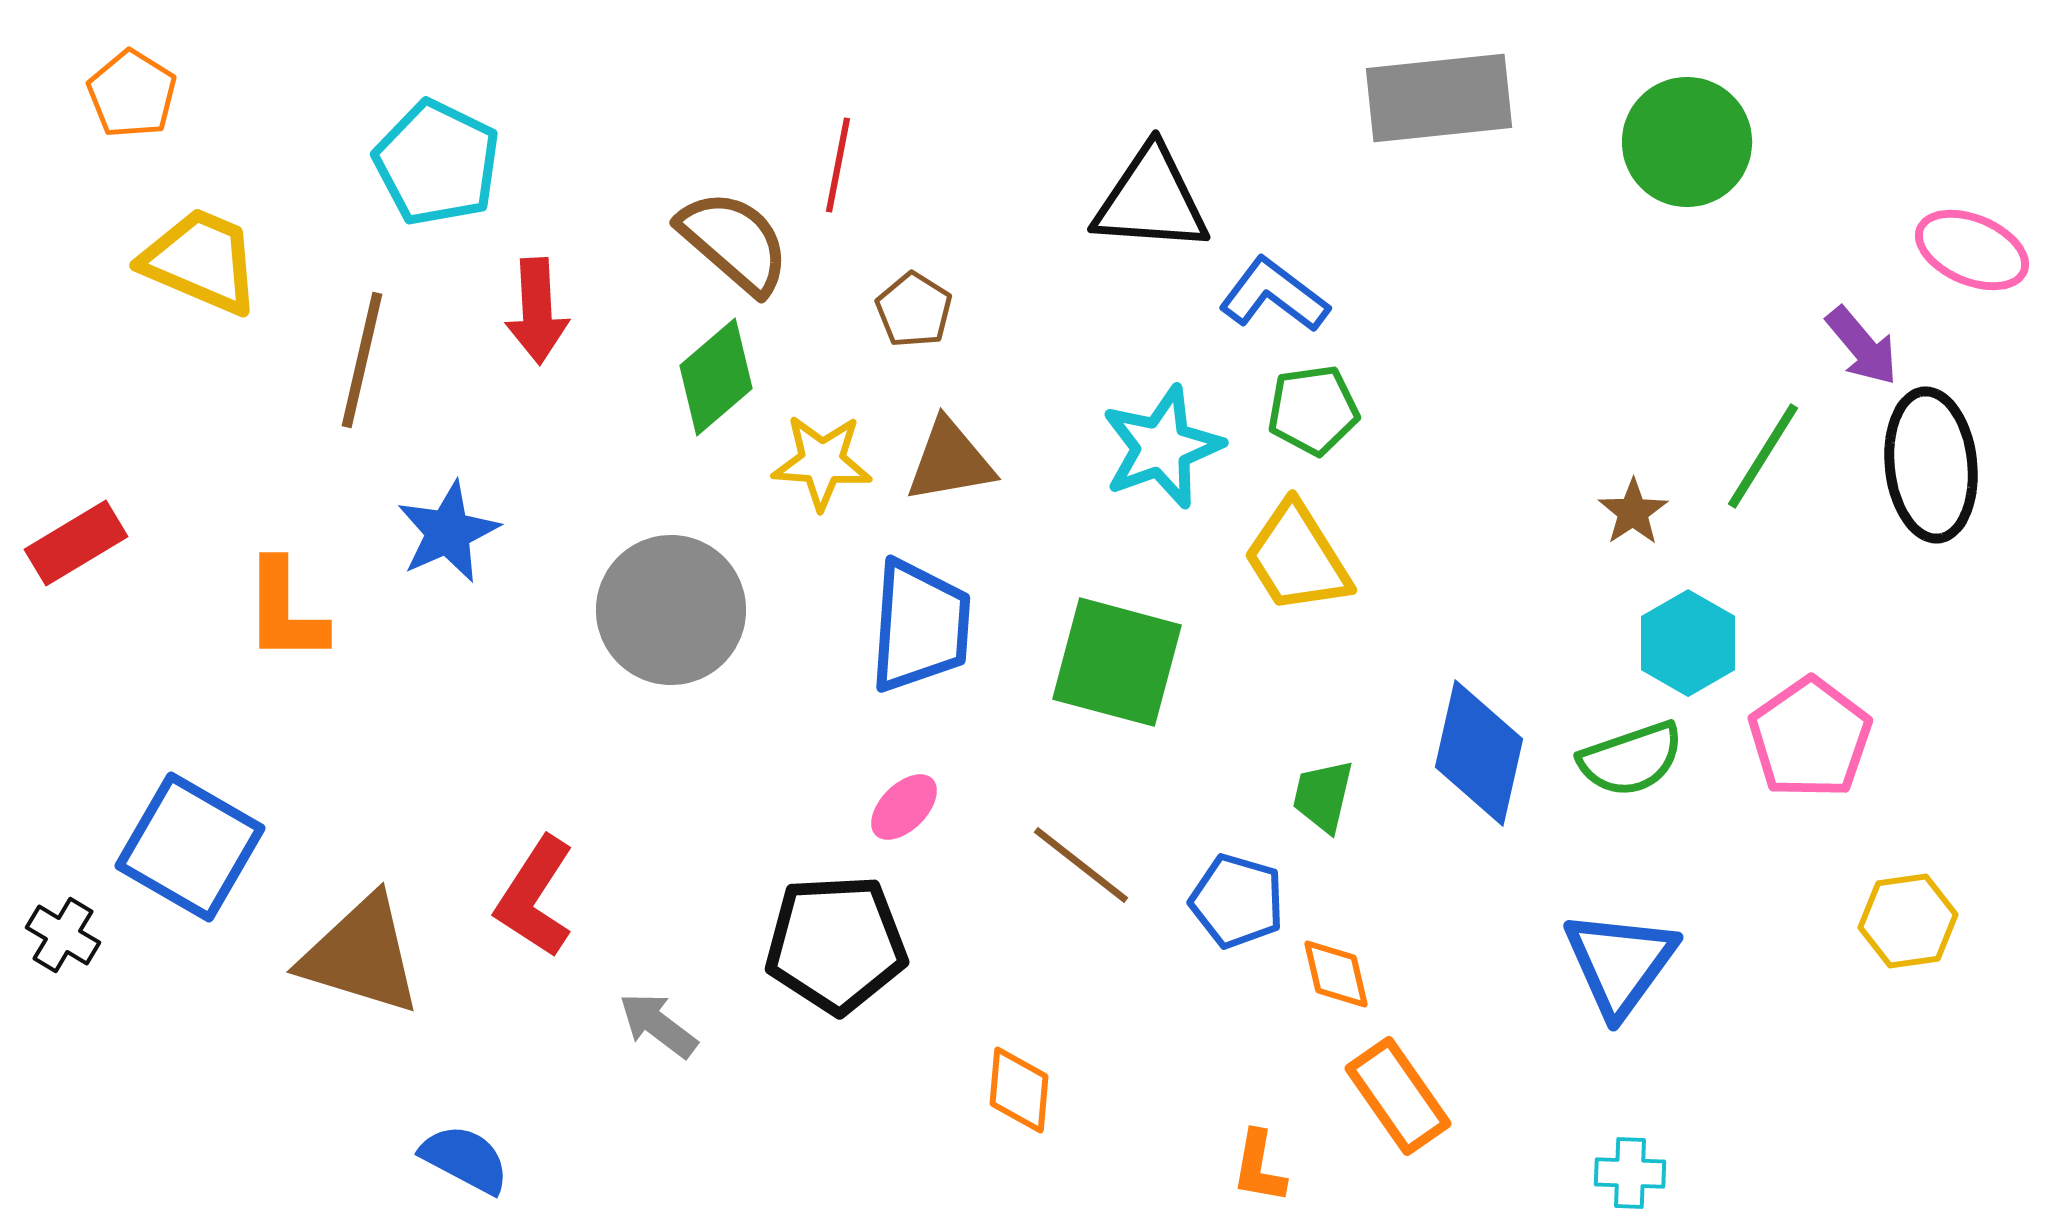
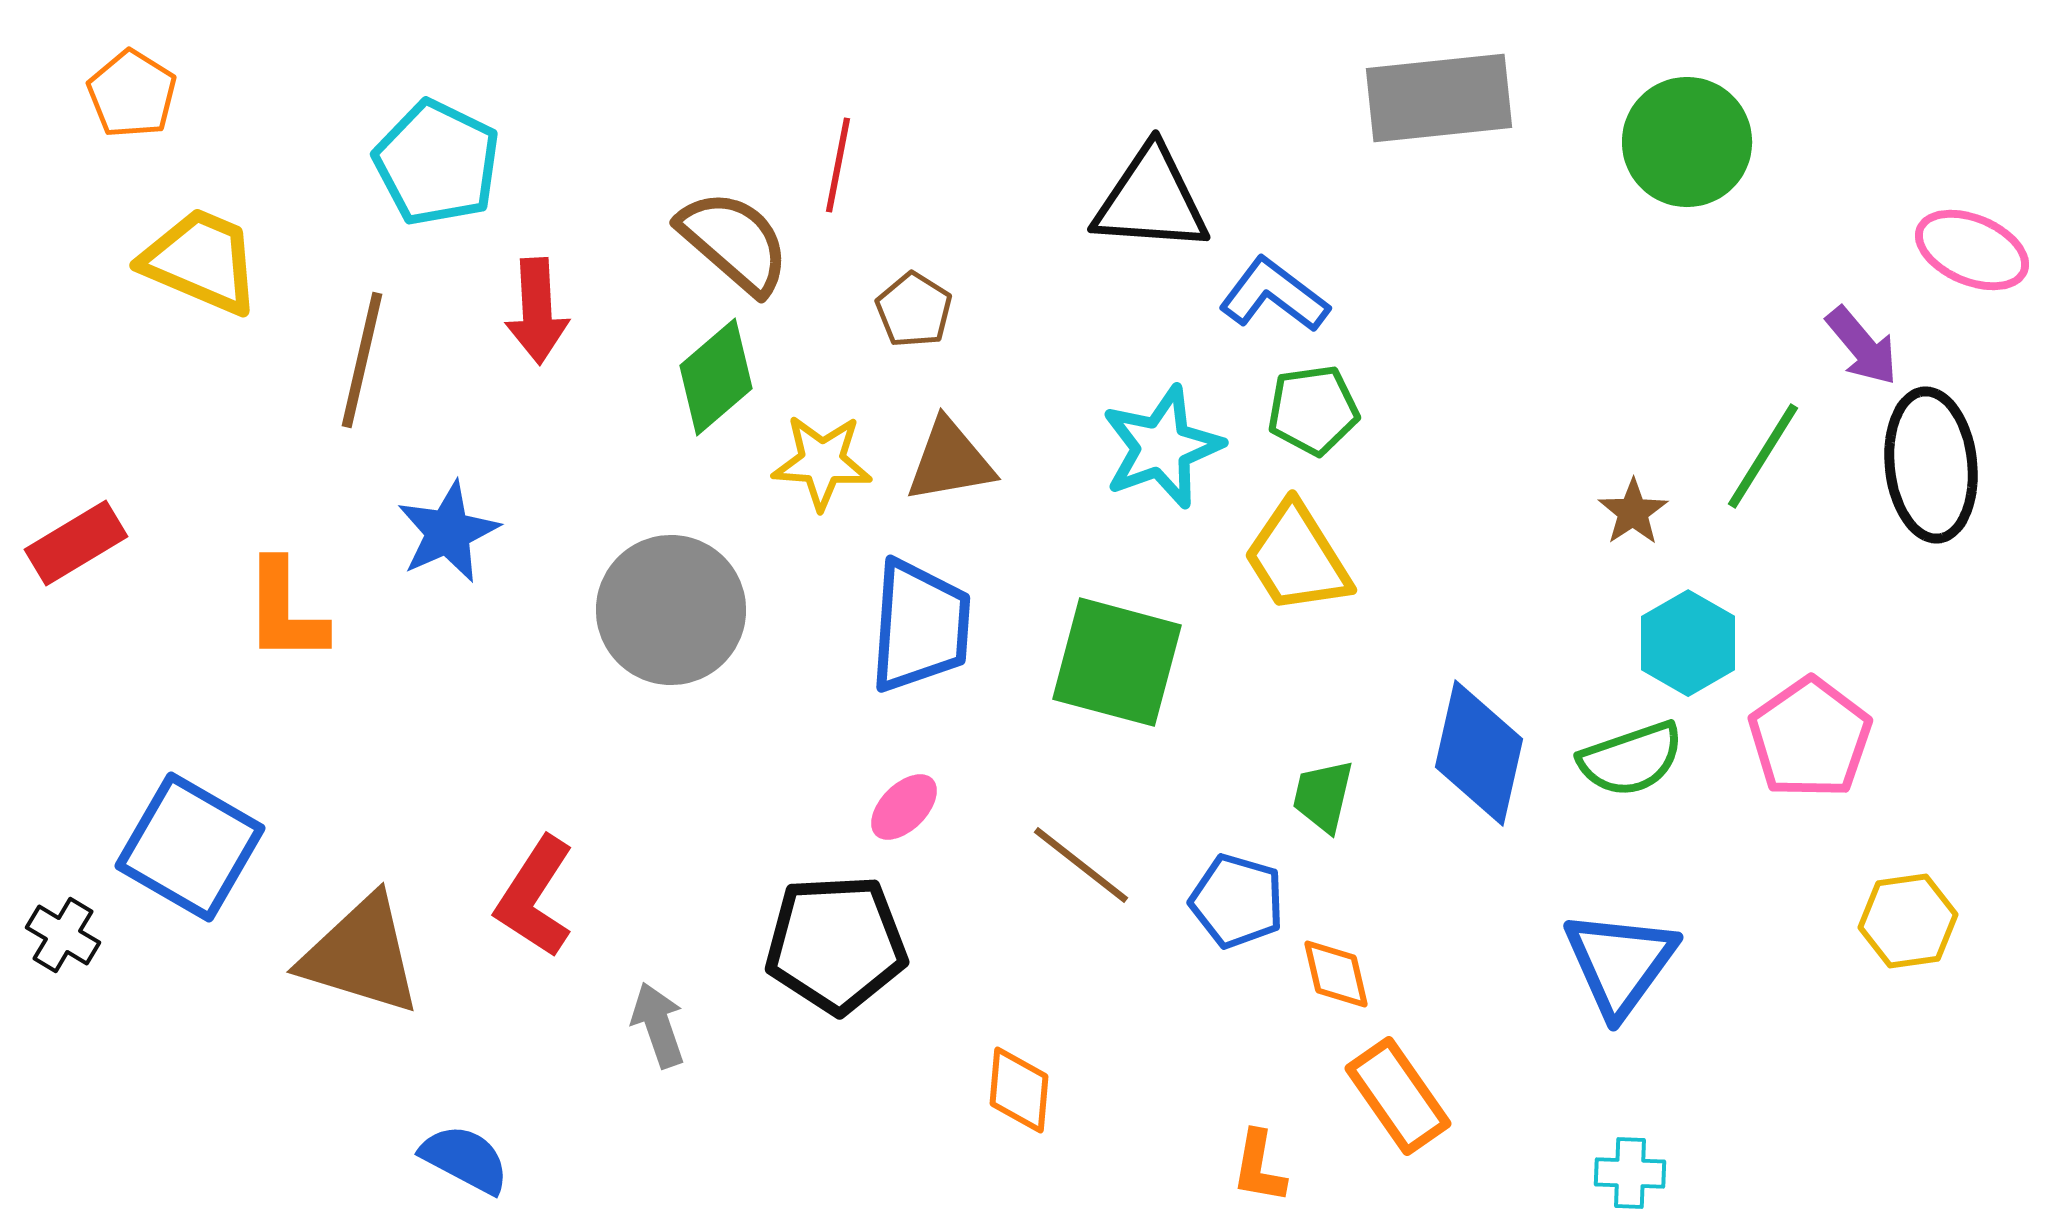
gray arrow at (658, 1025): rotated 34 degrees clockwise
